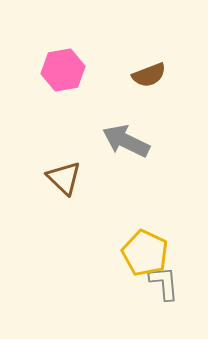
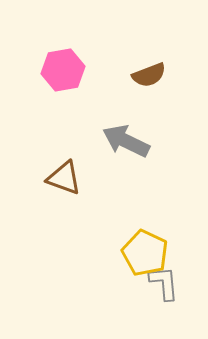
brown triangle: rotated 24 degrees counterclockwise
